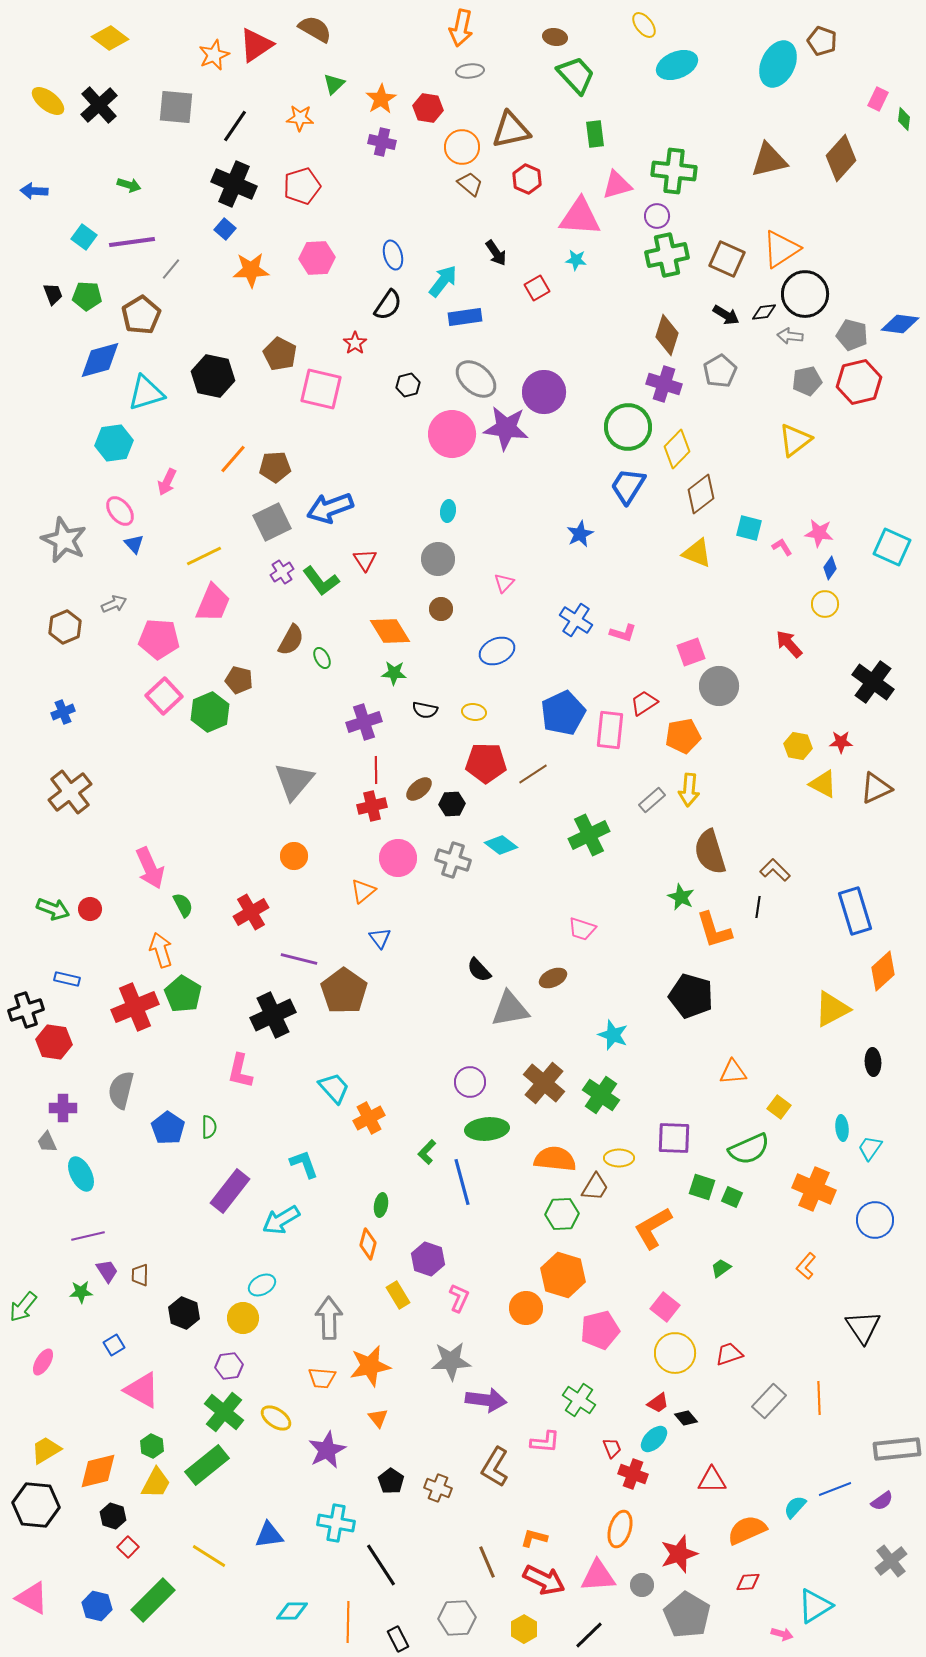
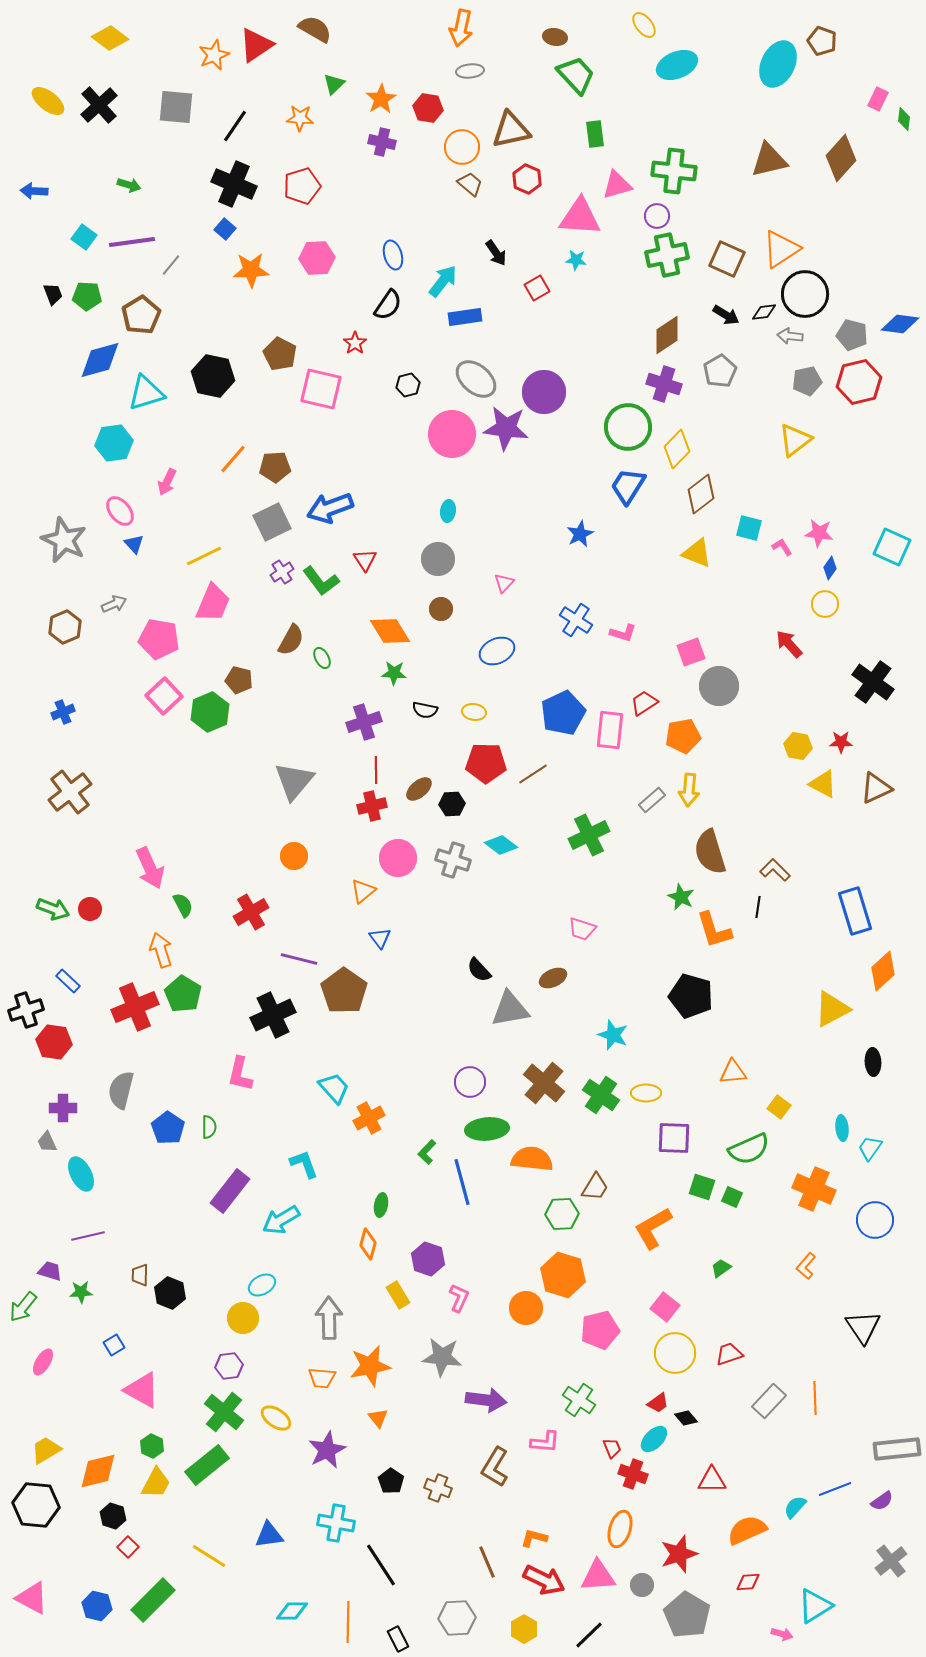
gray line at (171, 269): moved 4 px up
brown diamond at (667, 335): rotated 39 degrees clockwise
pink pentagon at (159, 639): rotated 6 degrees clockwise
blue rectangle at (67, 979): moved 1 px right, 2 px down; rotated 30 degrees clockwise
pink L-shape at (240, 1071): moved 3 px down
yellow ellipse at (619, 1158): moved 27 px right, 65 px up
orange semicircle at (555, 1159): moved 23 px left
purple trapezoid at (107, 1271): moved 57 px left; rotated 40 degrees counterclockwise
black hexagon at (184, 1313): moved 14 px left, 20 px up
gray star at (451, 1361): moved 9 px left, 4 px up; rotated 9 degrees clockwise
orange line at (819, 1398): moved 4 px left
